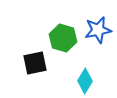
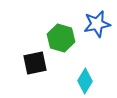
blue star: moved 1 px left, 6 px up
green hexagon: moved 2 px left
